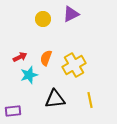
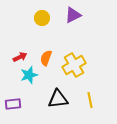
purple triangle: moved 2 px right, 1 px down
yellow circle: moved 1 px left, 1 px up
black triangle: moved 3 px right
purple rectangle: moved 7 px up
